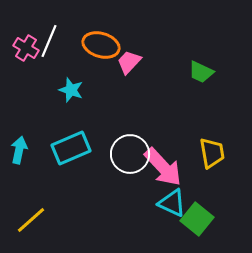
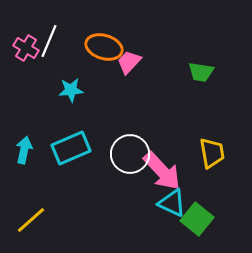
orange ellipse: moved 3 px right, 2 px down
green trapezoid: rotated 16 degrees counterclockwise
cyan star: rotated 25 degrees counterclockwise
cyan arrow: moved 5 px right
pink arrow: moved 1 px left, 4 px down
